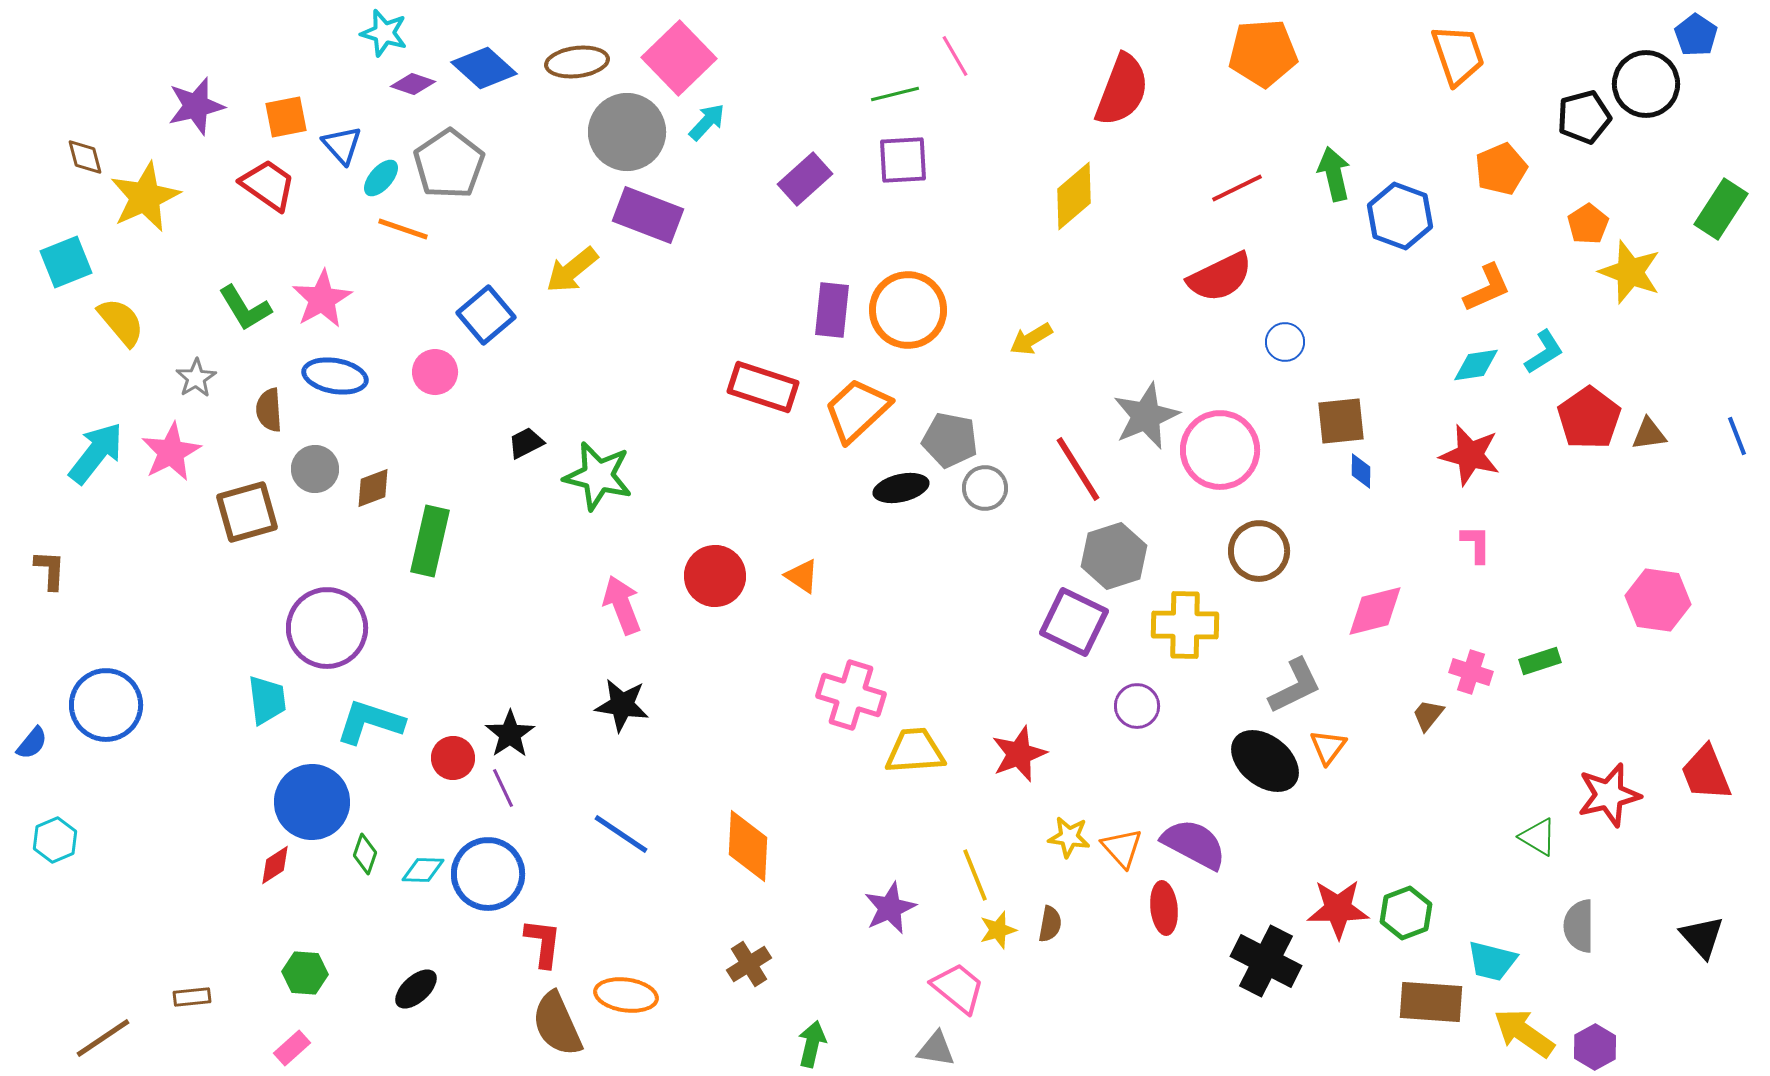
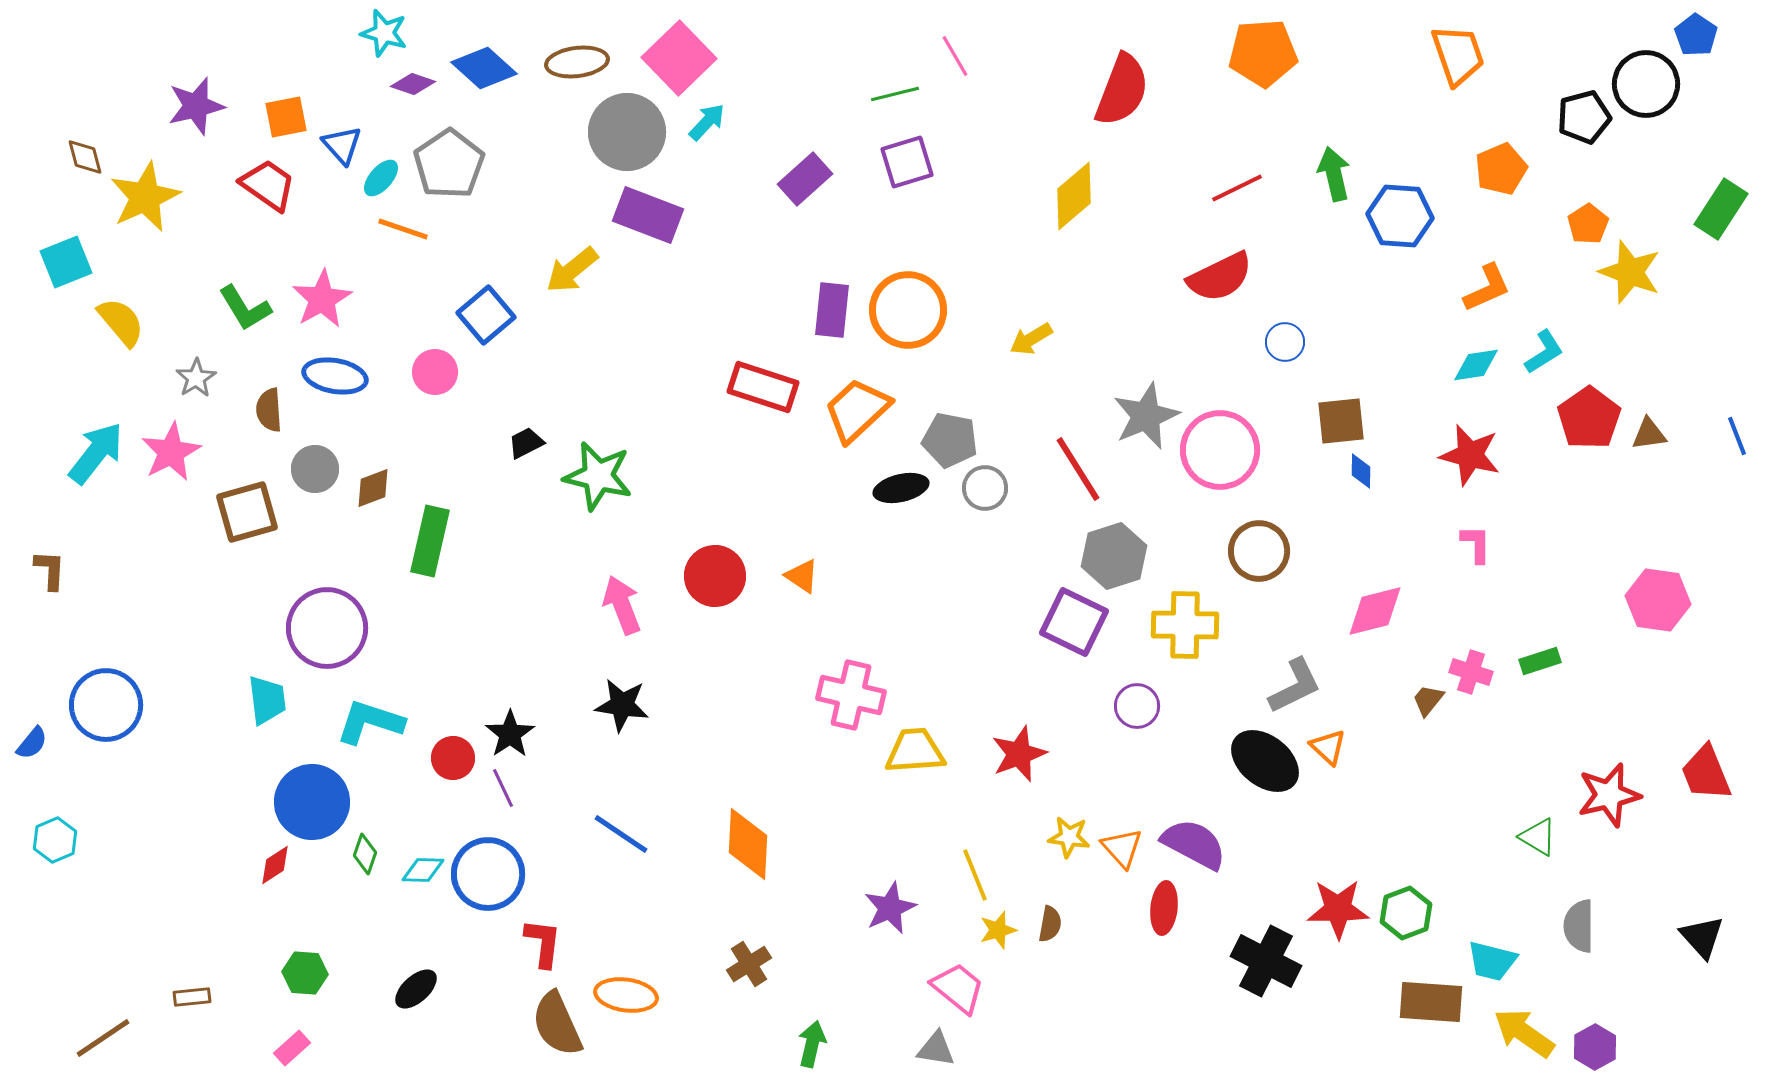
purple square at (903, 160): moved 4 px right, 2 px down; rotated 14 degrees counterclockwise
blue hexagon at (1400, 216): rotated 16 degrees counterclockwise
pink cross at (851, 695): rotated 4 degrees counterclockwise
brown trapezoid at (1428, 715): moved 15 px up
orange triangle at (1328, 747): rotated 24 degrees counterclockwise
orange diamond at (748, 846): moved 2 px up
red ellipse at (1164, 908): rotated 12 degrees clockwise
